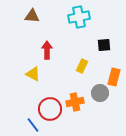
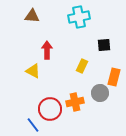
yellow triangle: moved 3 px up
